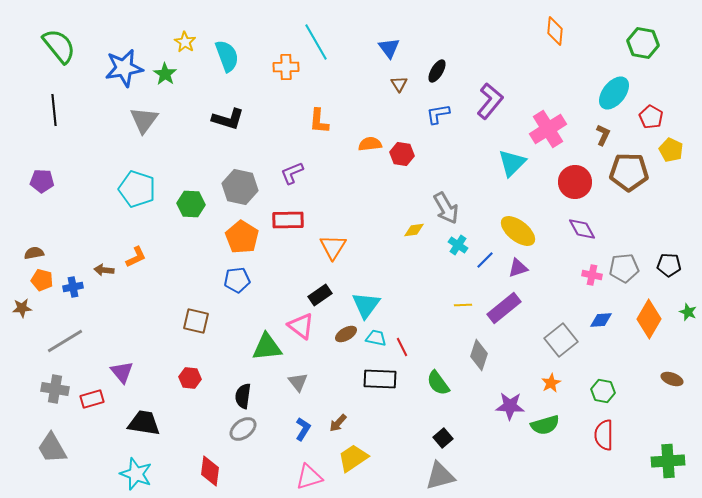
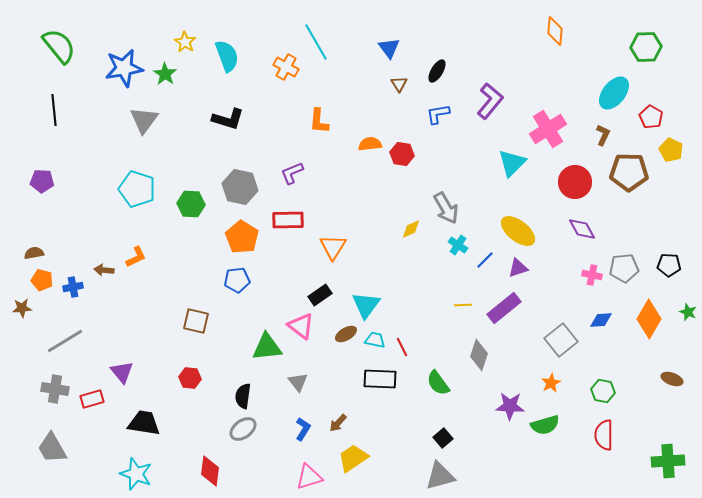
green hexagon at (643, 43): moved 3 px right, 4 px down; rotated 12 degrees counterclockwise
orange cross at (286, 67): rotated 30 degrees clockwise
yellow diamond at (414, 230): moved 3 px left, 1 px up; rotated 15 degrees counterclockwise
cyan trapezoid at (376, 338): moved 1 px left, 2 px down
